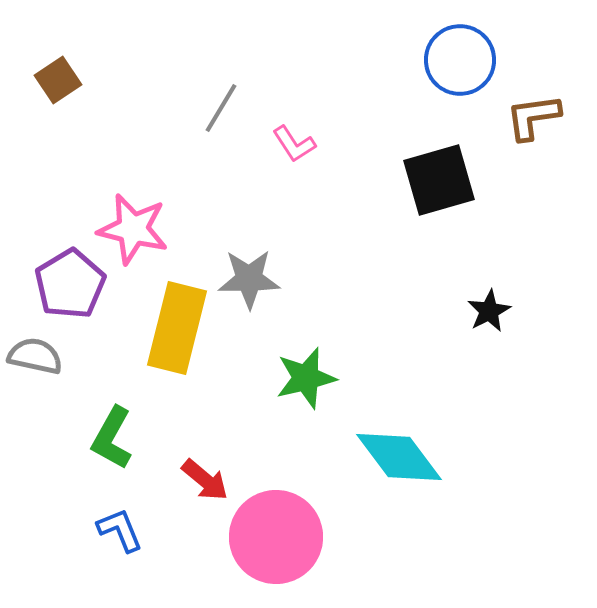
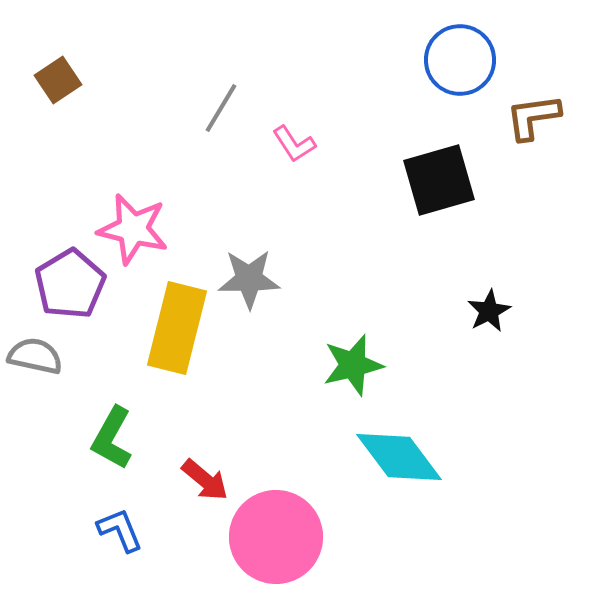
green star: moved 47 px right, 13 px up
